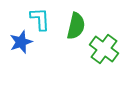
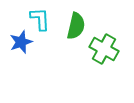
green cross: rotated 8 degrees counterclockwise
